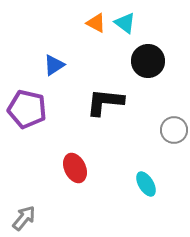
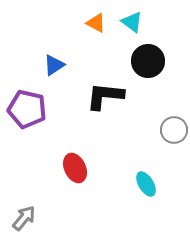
cyan triangle: moved 7 px right, 1 px up
black L-shape: moved 6 px up
